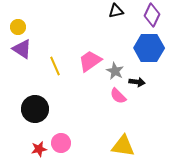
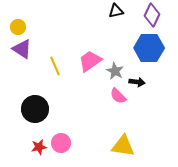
red star: moved 2 px up
